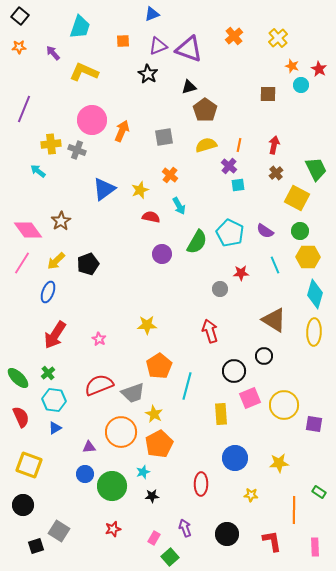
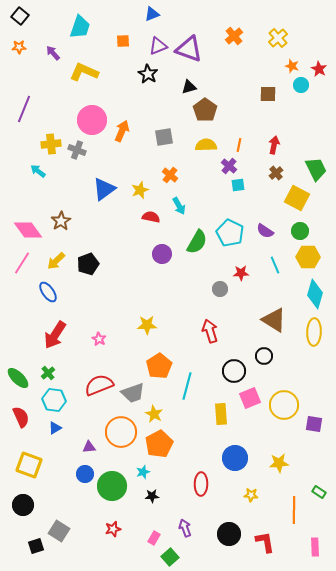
yellow semicircle at (206, 145): rotated 15 degrees clockwise
blue ellipse at (48, 292): rotated 55 degrees counterclockwise
black circle at (227, 534): moved 2 px right
red L-shape at (272, 541): moved 7 px left, 1 px down
